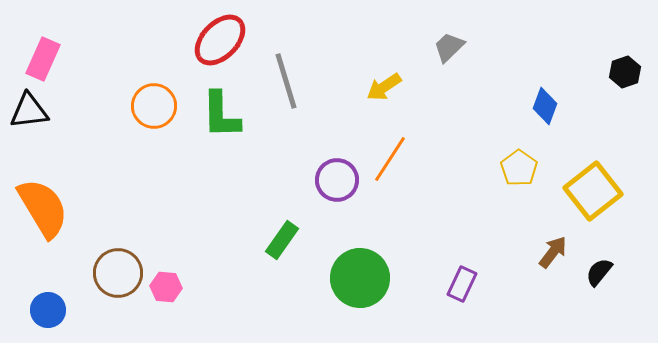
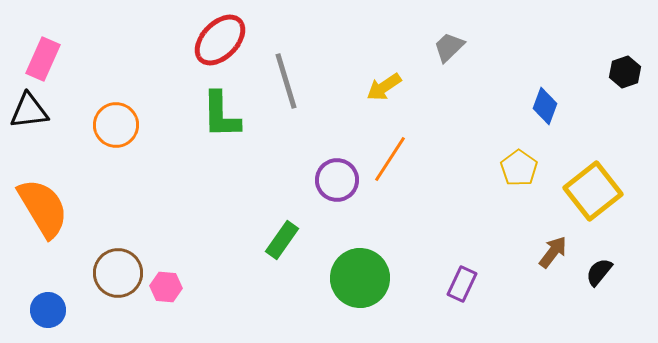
orange circle: moved 38 px left, 19 px down
